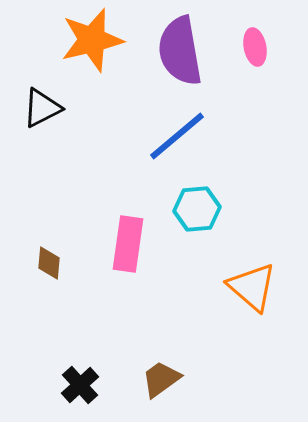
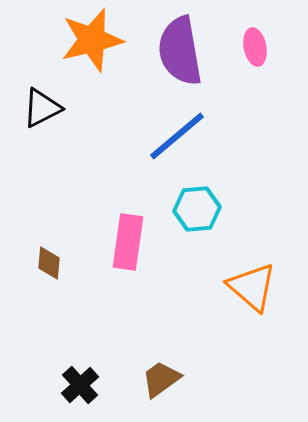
pink rectangle: moved 2 px up
